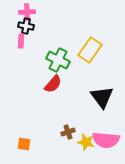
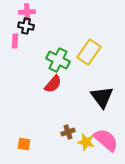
pink rectangle: moved 6 px left
yellow rectangle: moved 1 px left, 2 px down
pink semicircle: rotated 144 degrees counterclockwise
